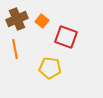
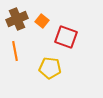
orange line: moved 2 px down
